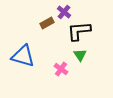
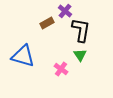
purple cross: moved 1 px right, 1 px up
black L-shape: moved 2 px right, 1 px up; rotated 105 degrees clockwise
